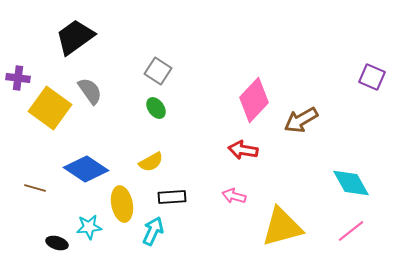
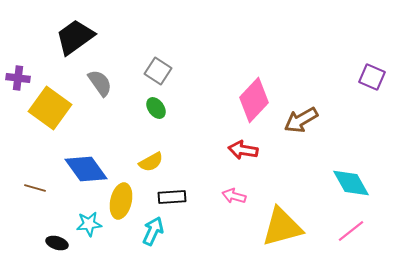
gray semicircle: moved 10 px right, 8 px up
blue diamond: rotated 21 degrees clockwise
yellow ellipse: moved 1 px left, 3 px up; rotated 24 degrees clockwise
cyan star: moved 3 px up
